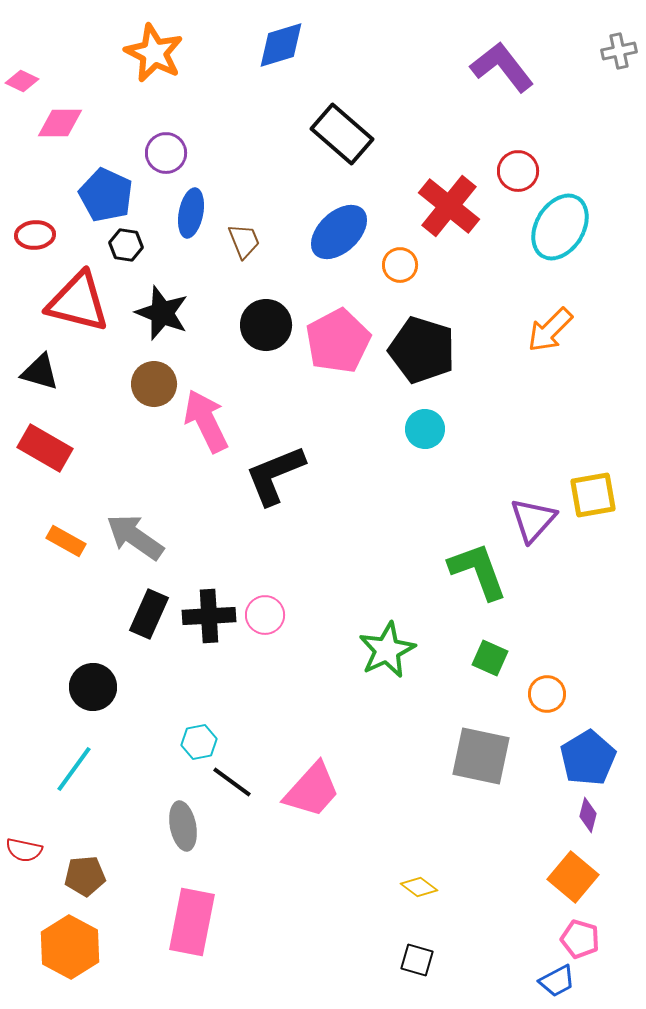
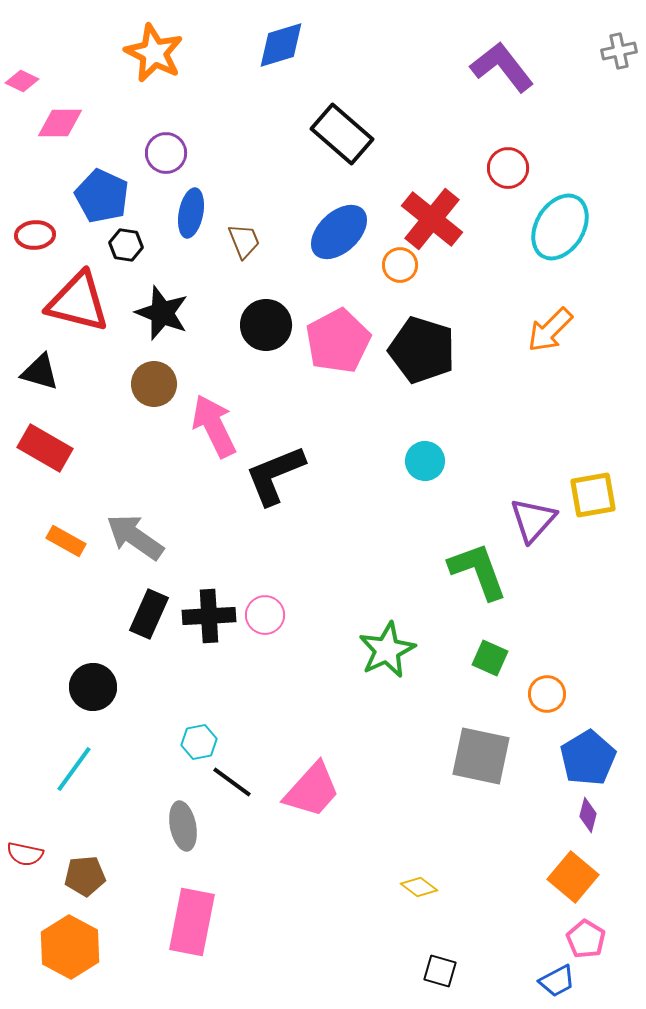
red circle at (518, 171): moved 10 px left, 3 px up
blue pentagon at (106, 195): moved 4 px left, 1 px down
red cross at (449, 206): moved 17 px left, 13 px down
pink arrow at (206, 421): moved 8 px right, 5 px down
cyan circle at (425, 429): moved 32 px down
red semicircle at (24, 850): moved 1 px right, 4 px down
pink pentagon at (580, 939): moved 6 px right; rotated 15 degrees clockwise
black square at (417, 960): moved 23 px right, 11 px down
